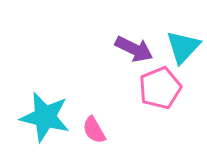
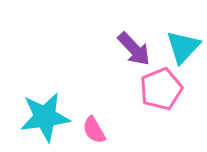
purple arrow: rotated 21 degrees clockwise
pink pentagon: moved 1 px right, 1 px down
cyan star: rotated 21 degrees counterclockwise
